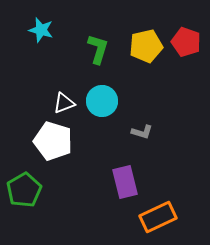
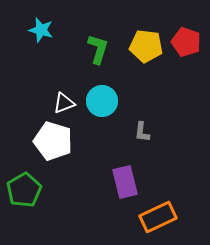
yellow pentagon: rotated 20 degrees clockwise
gray L-shape: rotated 80 degrees clockwise
